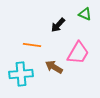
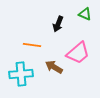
black arrow: moved 1 px up; rotated 21 degrees counterclockwise
pink trapezoid: rotated 20 degrees clockwise
